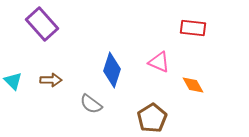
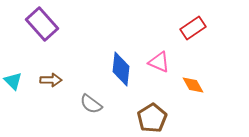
red rectangle: rotated 40 degrees counterclockwise
blue diamond: moved 9 px right, 1 px up; rotated 12 degrees counterclockwise
